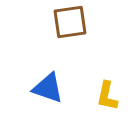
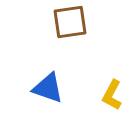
yellow L-shape: moved 5 px right, 1 px up; rotated 16 degrees clockwise
